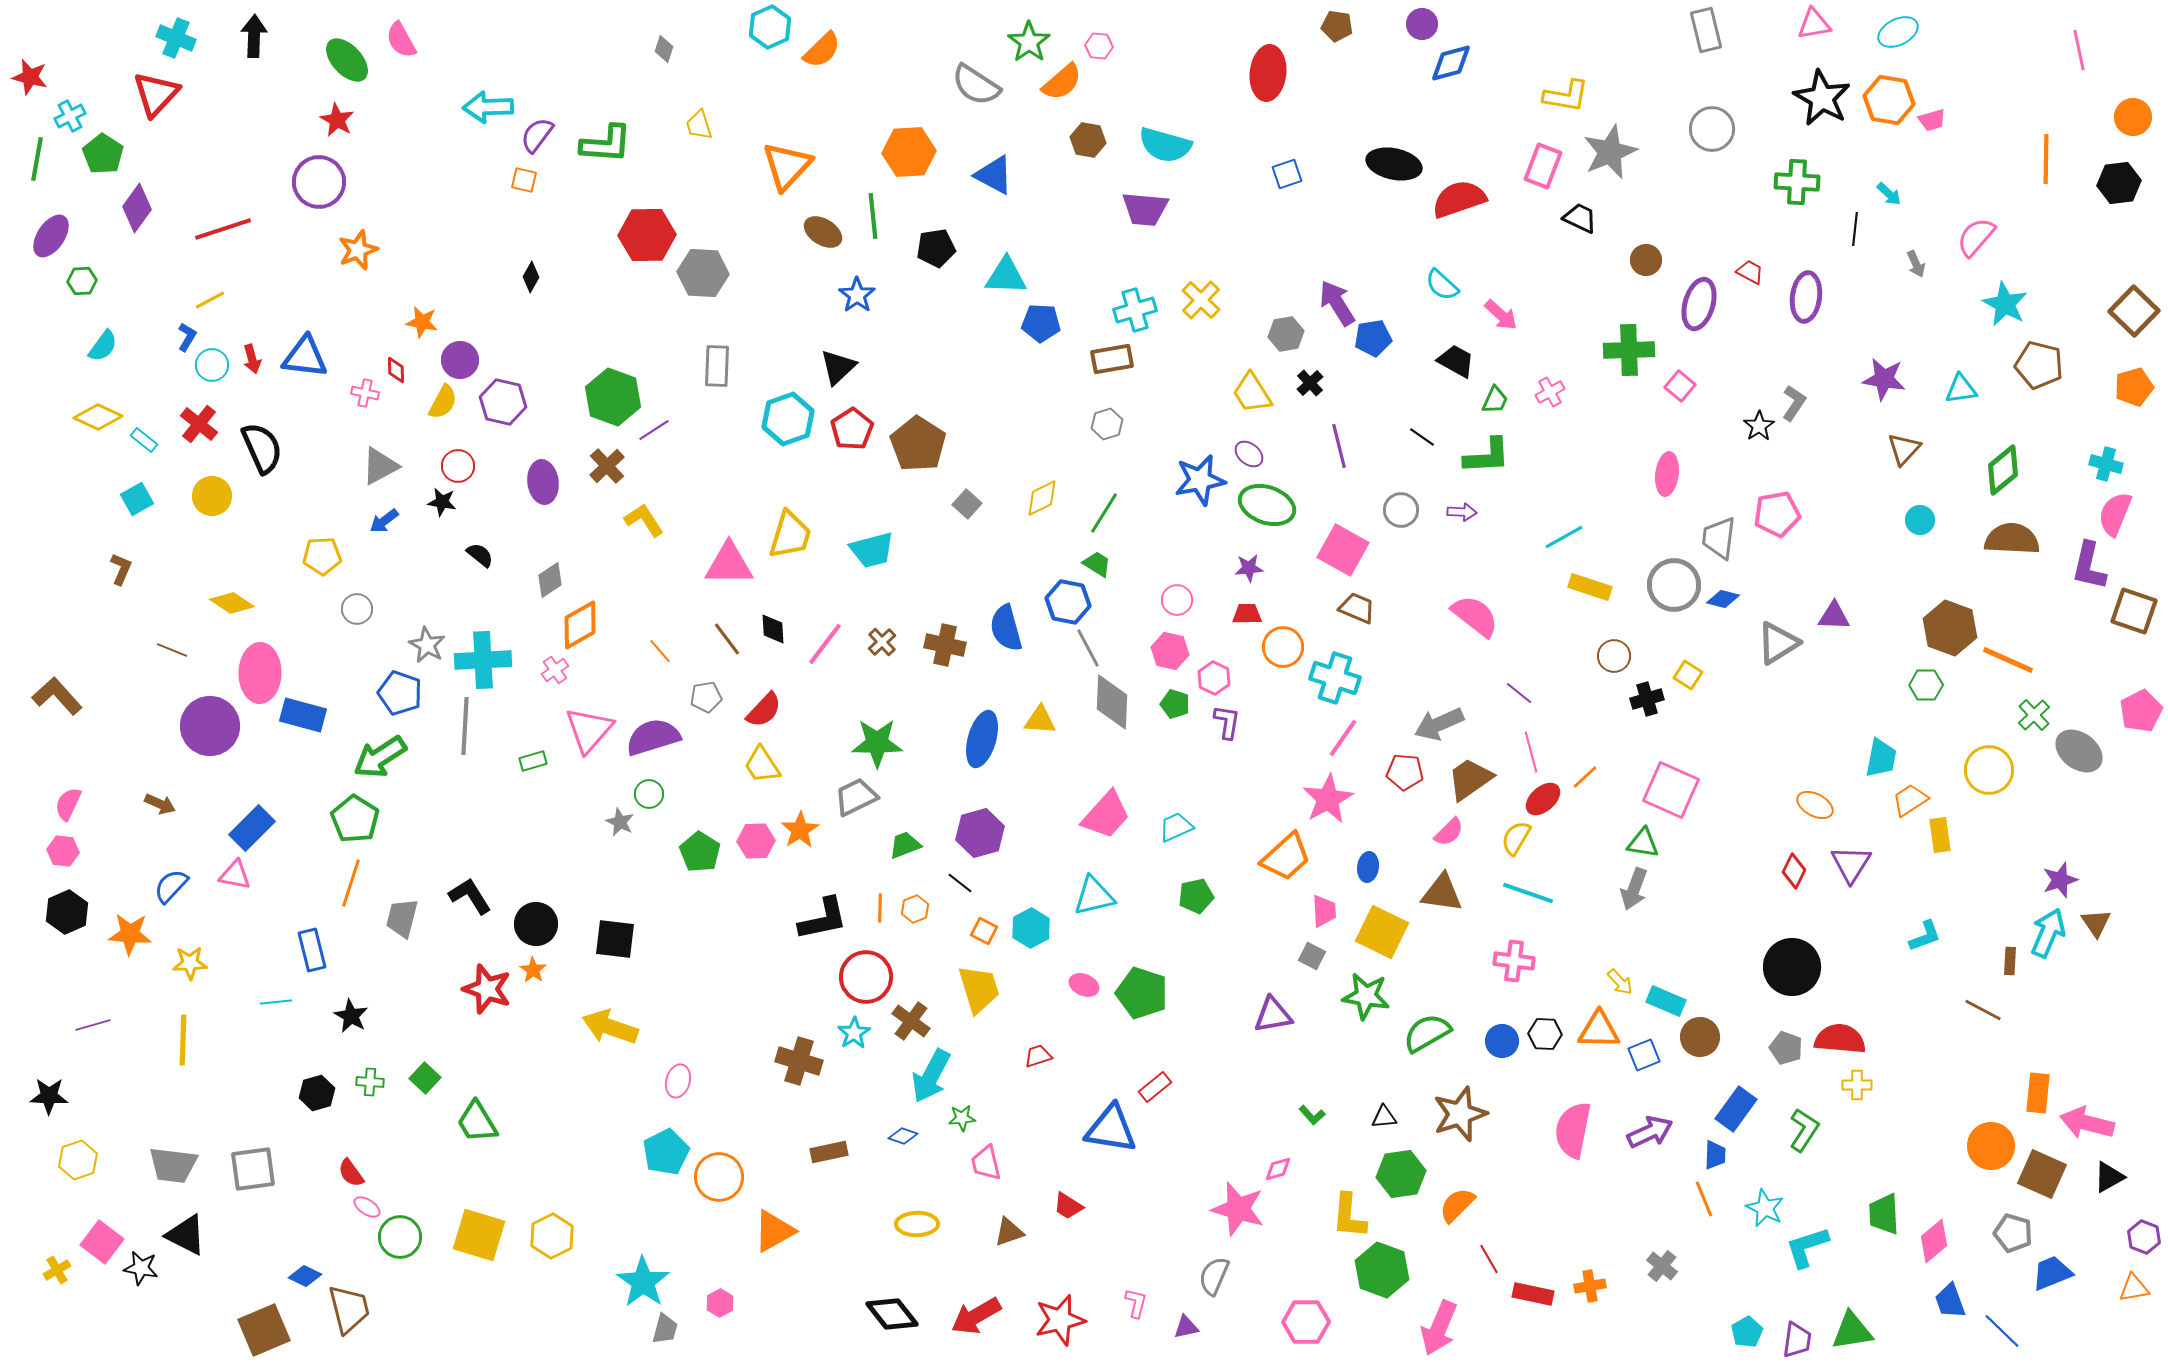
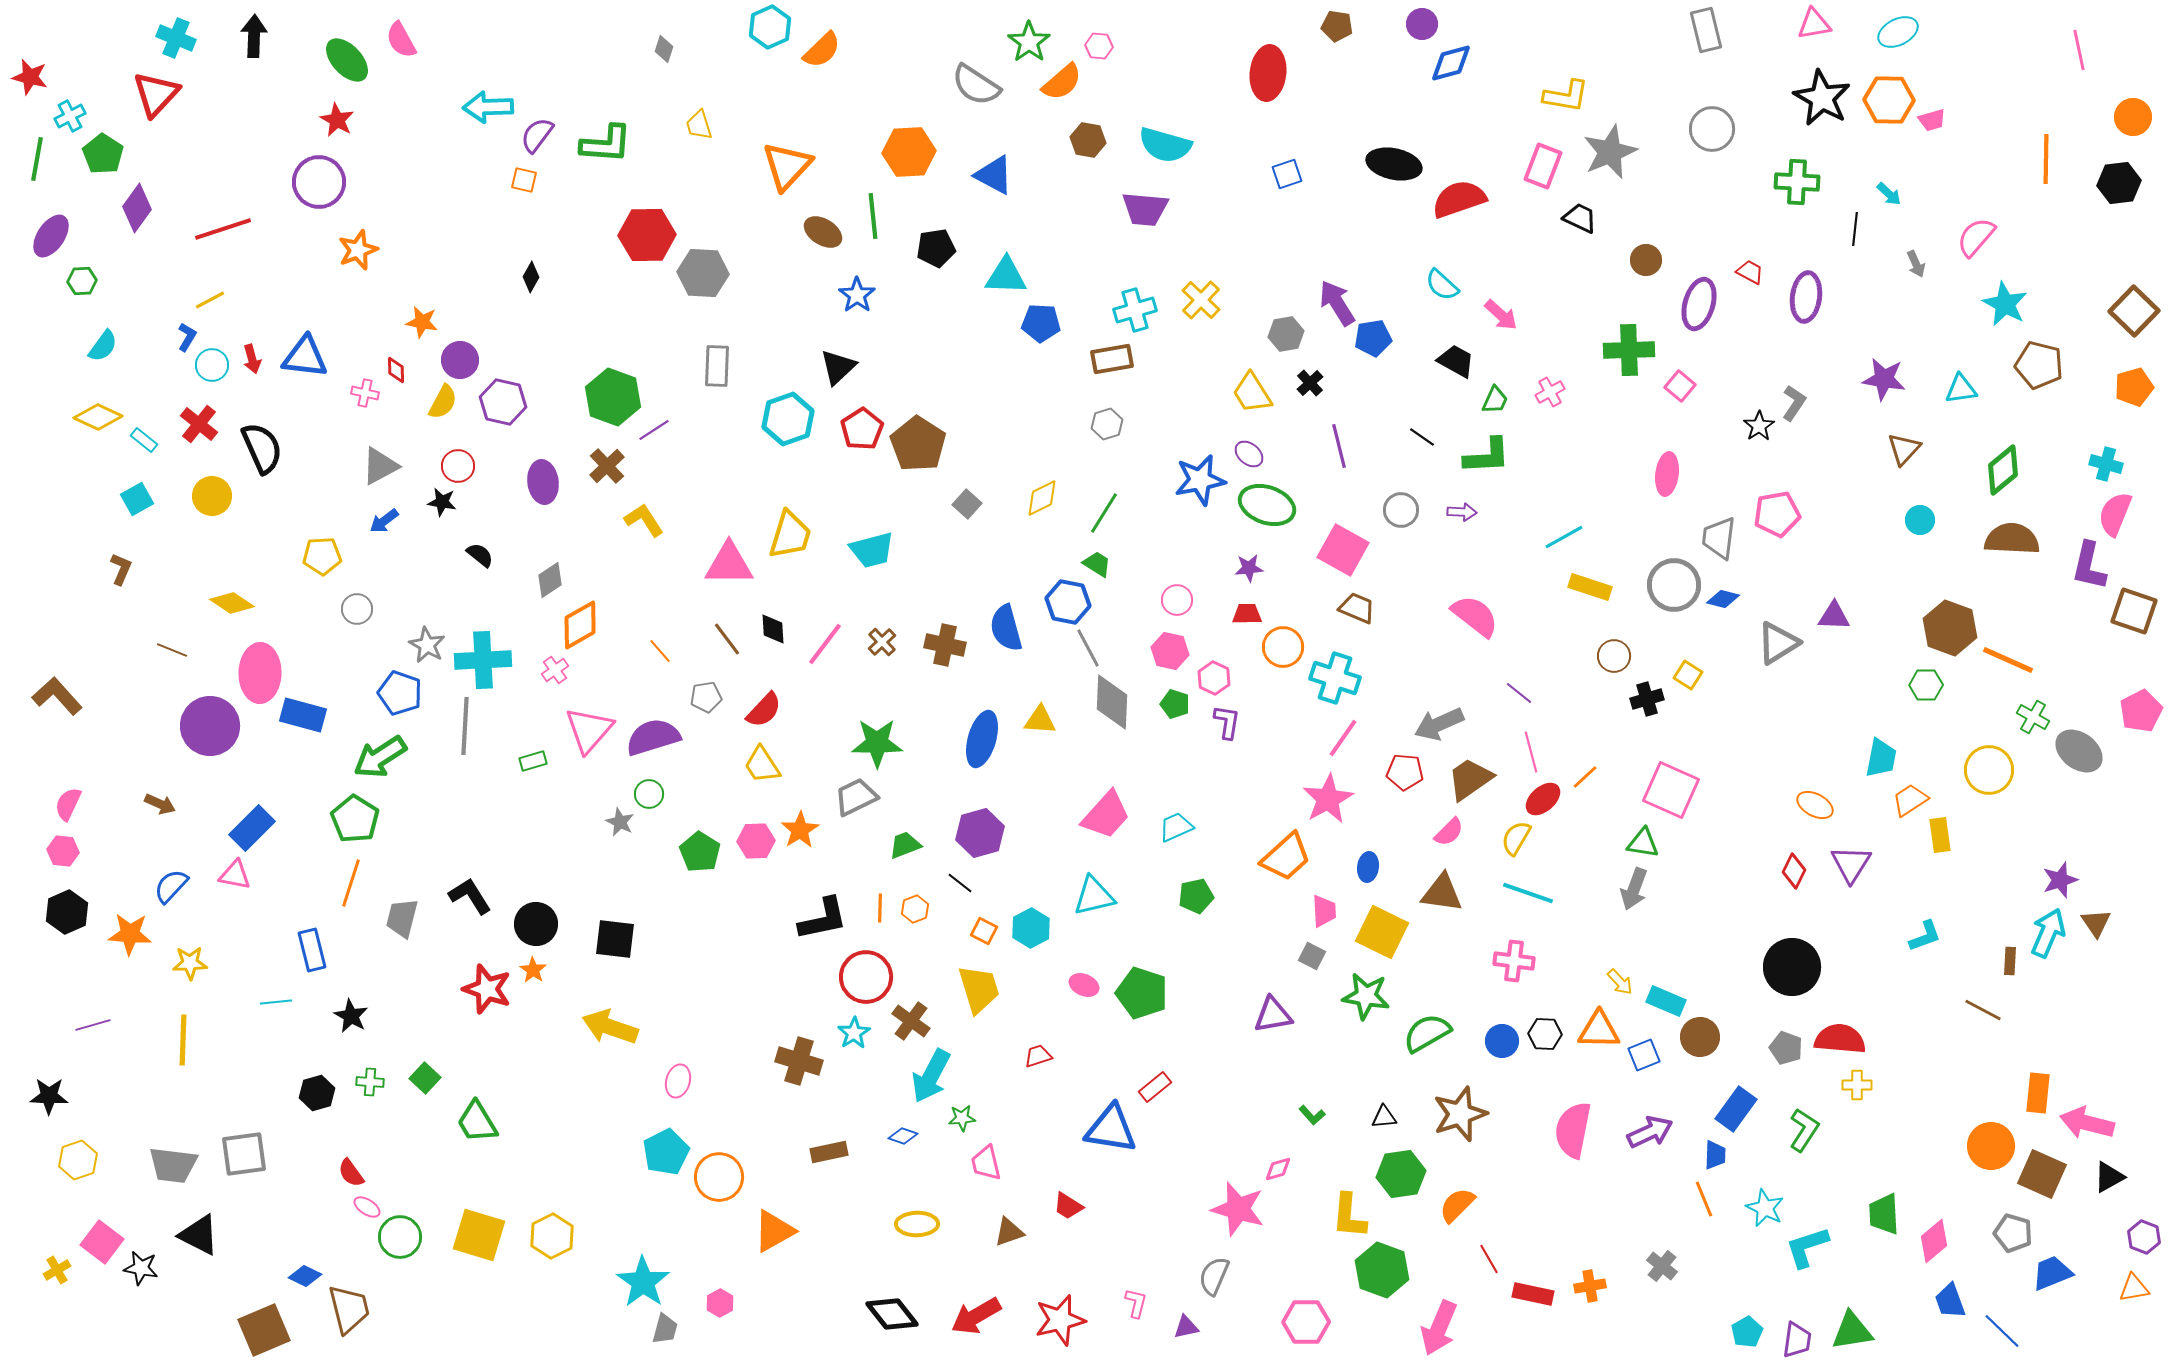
orange hexagon at (1889, 100): rotated 9 degrees counterclockwise
red pentagon at (852, 429): moved 10 px right
green cross at (2034, 715): moved 1 px left, 2 px down; rotated 16 degrees counterclockwise
gray square at (253, 1169): moved 9 px left, 15 px up
black triangle at (186, 1235): moved 13 px right
